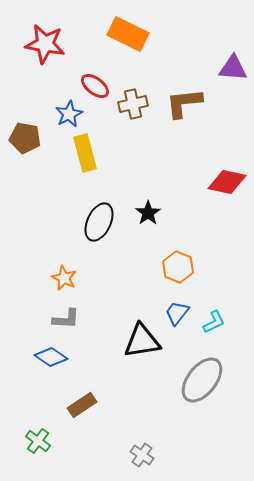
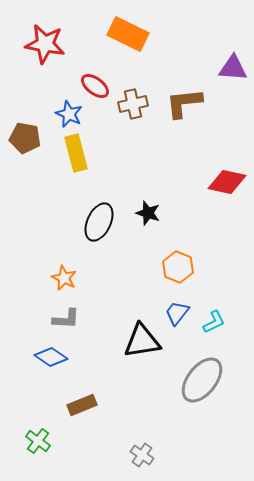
blue star: rotated 20 degrees counterclockwise
yellow rectangle: moved 9 px left
black star: rotated 20 degrees counterclockwise
brown rectangle: rotated 12 degrees clockwise
